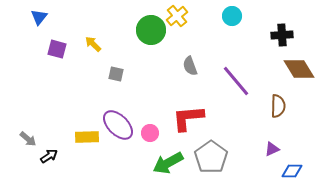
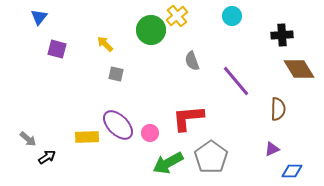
yellow arrow: moved 12 px right
gray semicircle: moved 2 px right, 5 px up
brown semicircle: moved 3 px down
black arrow: moved 2 px left, 1 px down
